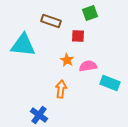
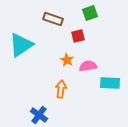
brown rectangle: moved 2 px right, 2 px up
red square: rotated 16 degrees counterclockwise
cyan triangle: moved 2 px left; rotated 40 degrees counterclockwise
cyan rectangle: rotated 18 degrees counterclockwise
